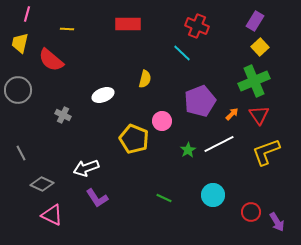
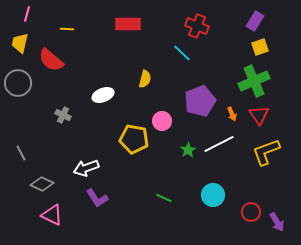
yellow square: rotated 24 degrees clockwise
gray circle: moved 7 px up
orange arrow: rotated 112 degrees clockwise
yellow pentagon: rotated 12 degrees counterclockwise
